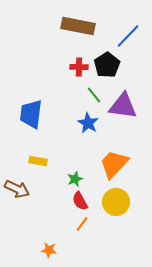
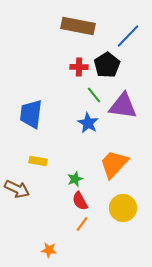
yellow circle: moved 7 px right, 6 px down
